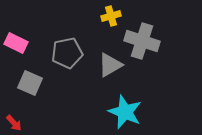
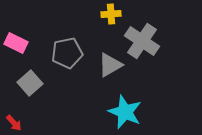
yellow cross: moved 2 px up; rotated 12 degrees clockwise
gray cross: rotated 16 degrees clockwise
gray square: rotated 25 degrees clockwise
